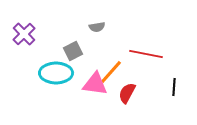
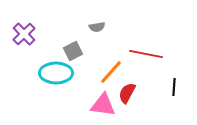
pink triangle: moved 8 px right, 21 px down
